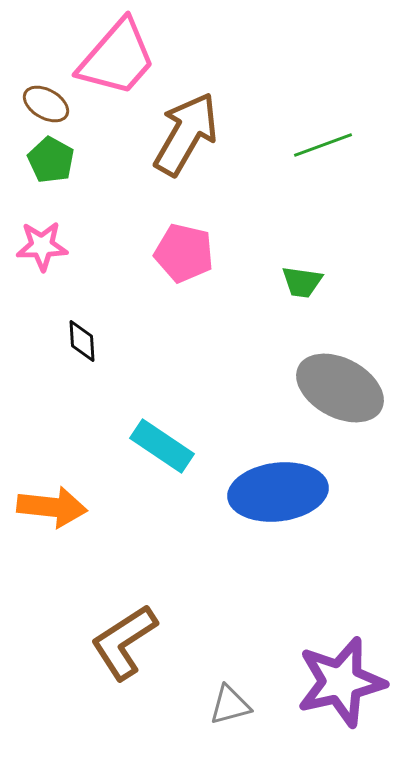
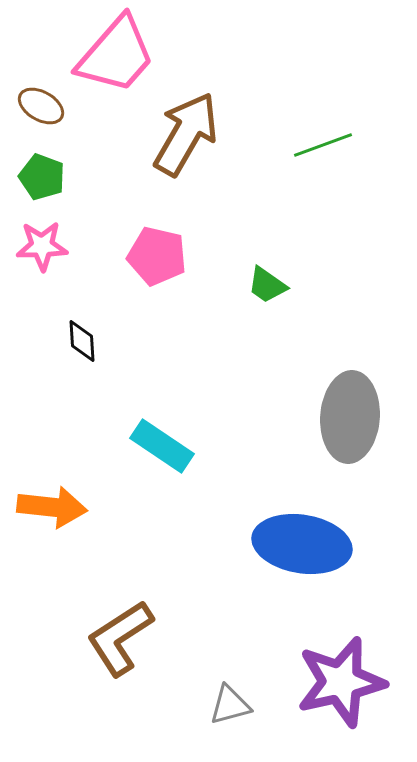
pink trapezoid: moved 1 px left, 3 px up
brown ellipse: moved 5 px left, 2 px down
green pentagon: moved 9 px left, 17 px down; rotated 9 degrees counterclockwise
pink pentagon: moved 27 px left, 3 px down
green trapezoid: moved 35 px left, 3 px down; rotated 27 degrees clockwise
gray ellipse: moved 10 px right, 29 px down; rotated 66 degrees clockwise
blue ellipse: moved 24 px right, 52 px down; rotated 16 degrees clockwise
brown L-shape: moved 4 px left, 4 px up
